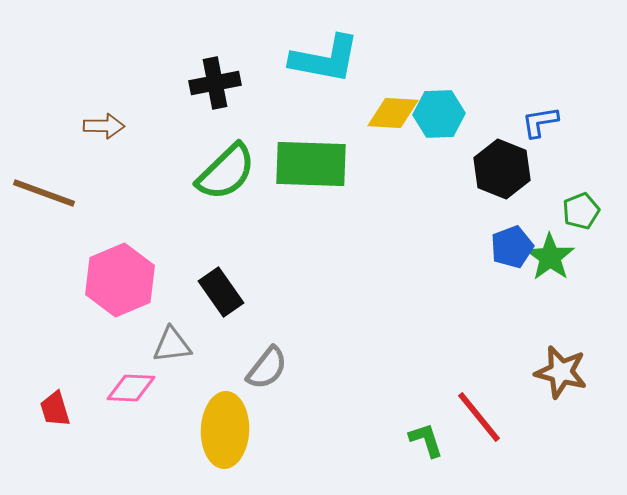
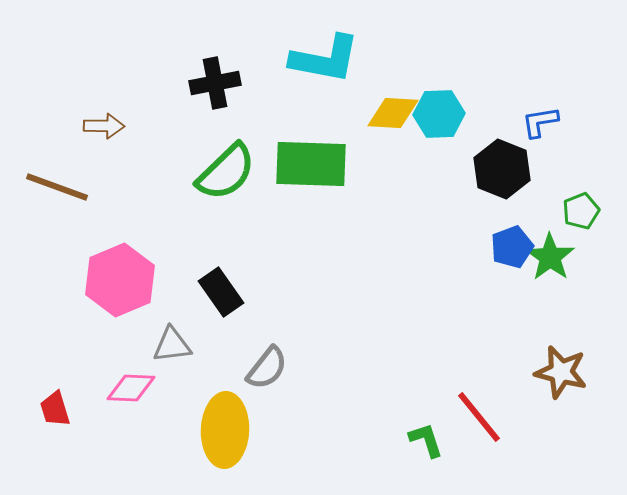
brown line: moved 13 px right, 6 px up
